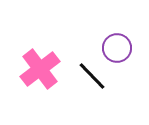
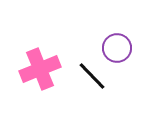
pink cross: rotated 15 degrees clockwise
